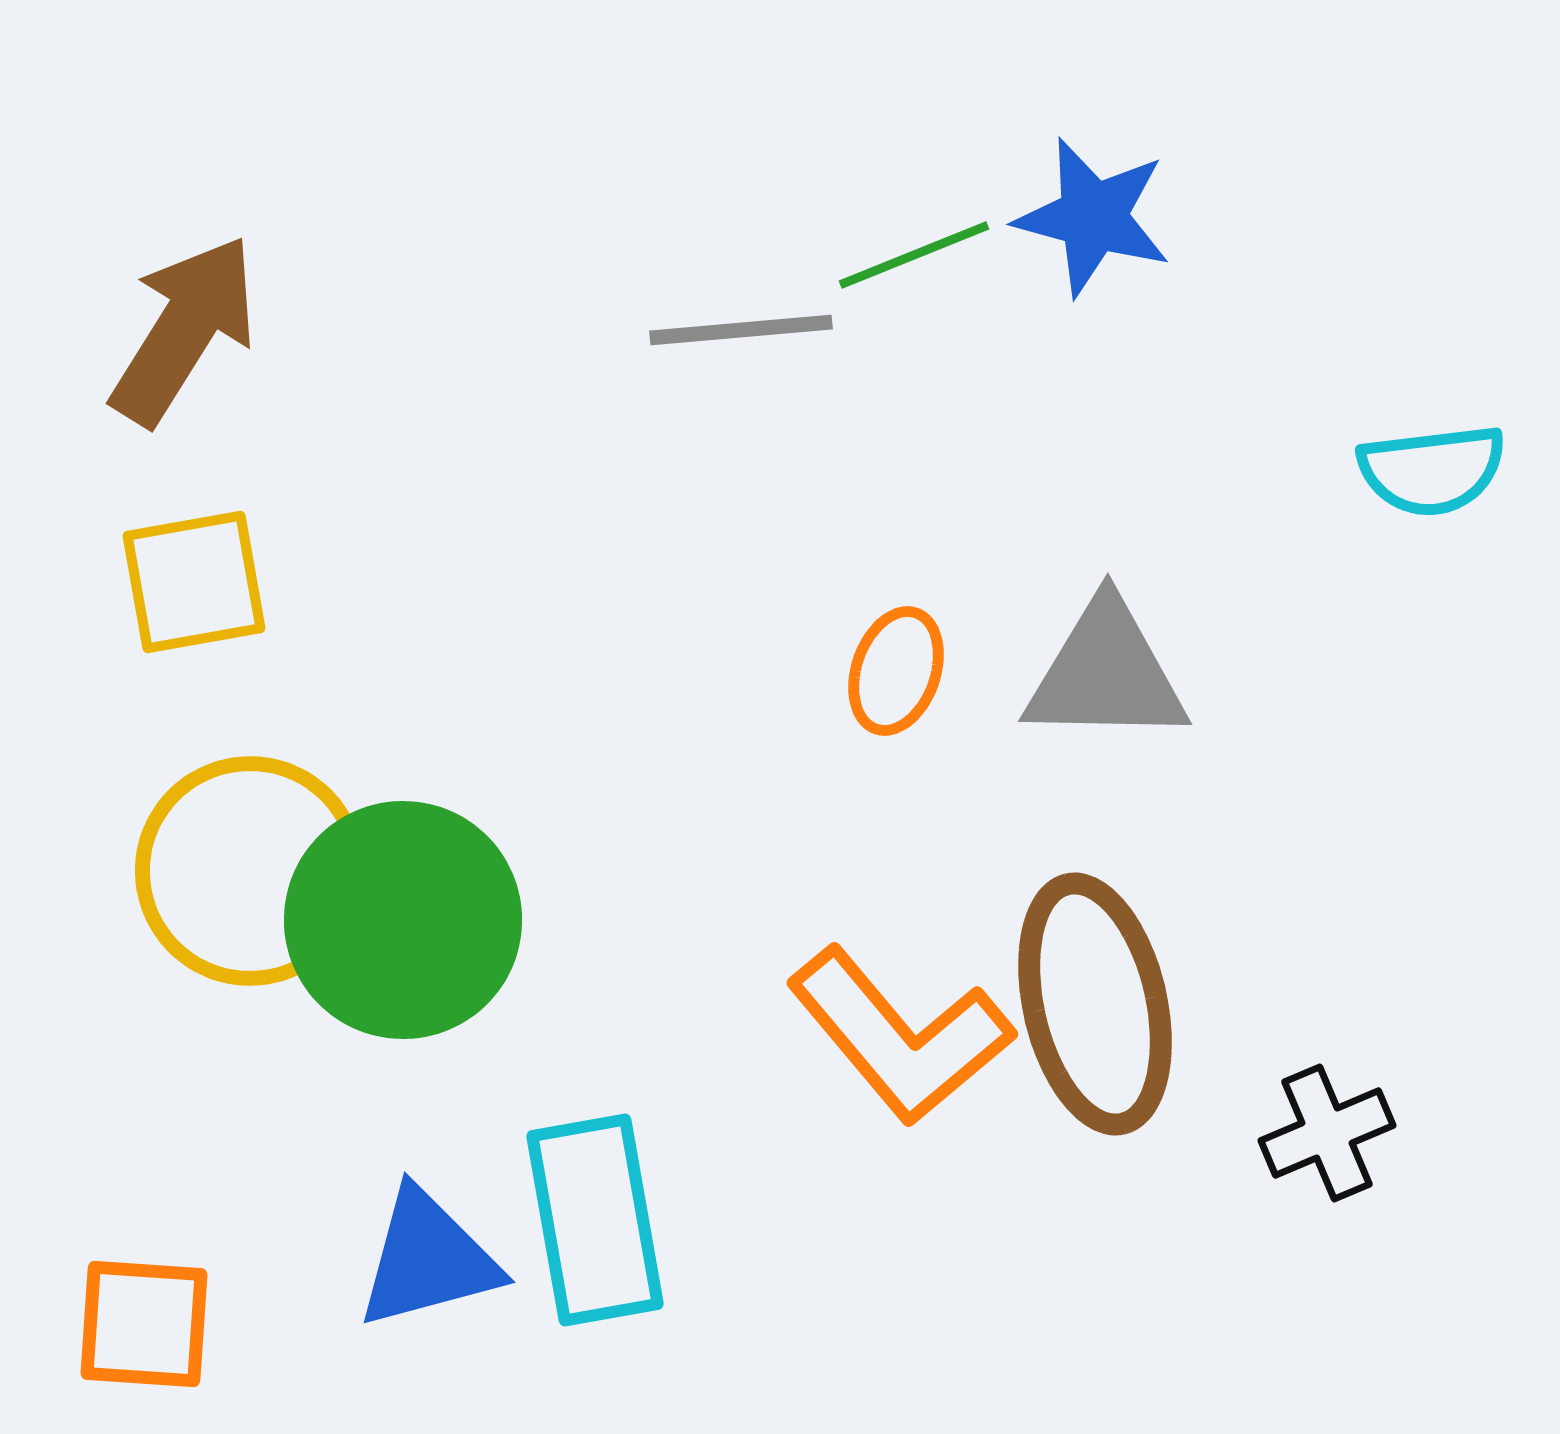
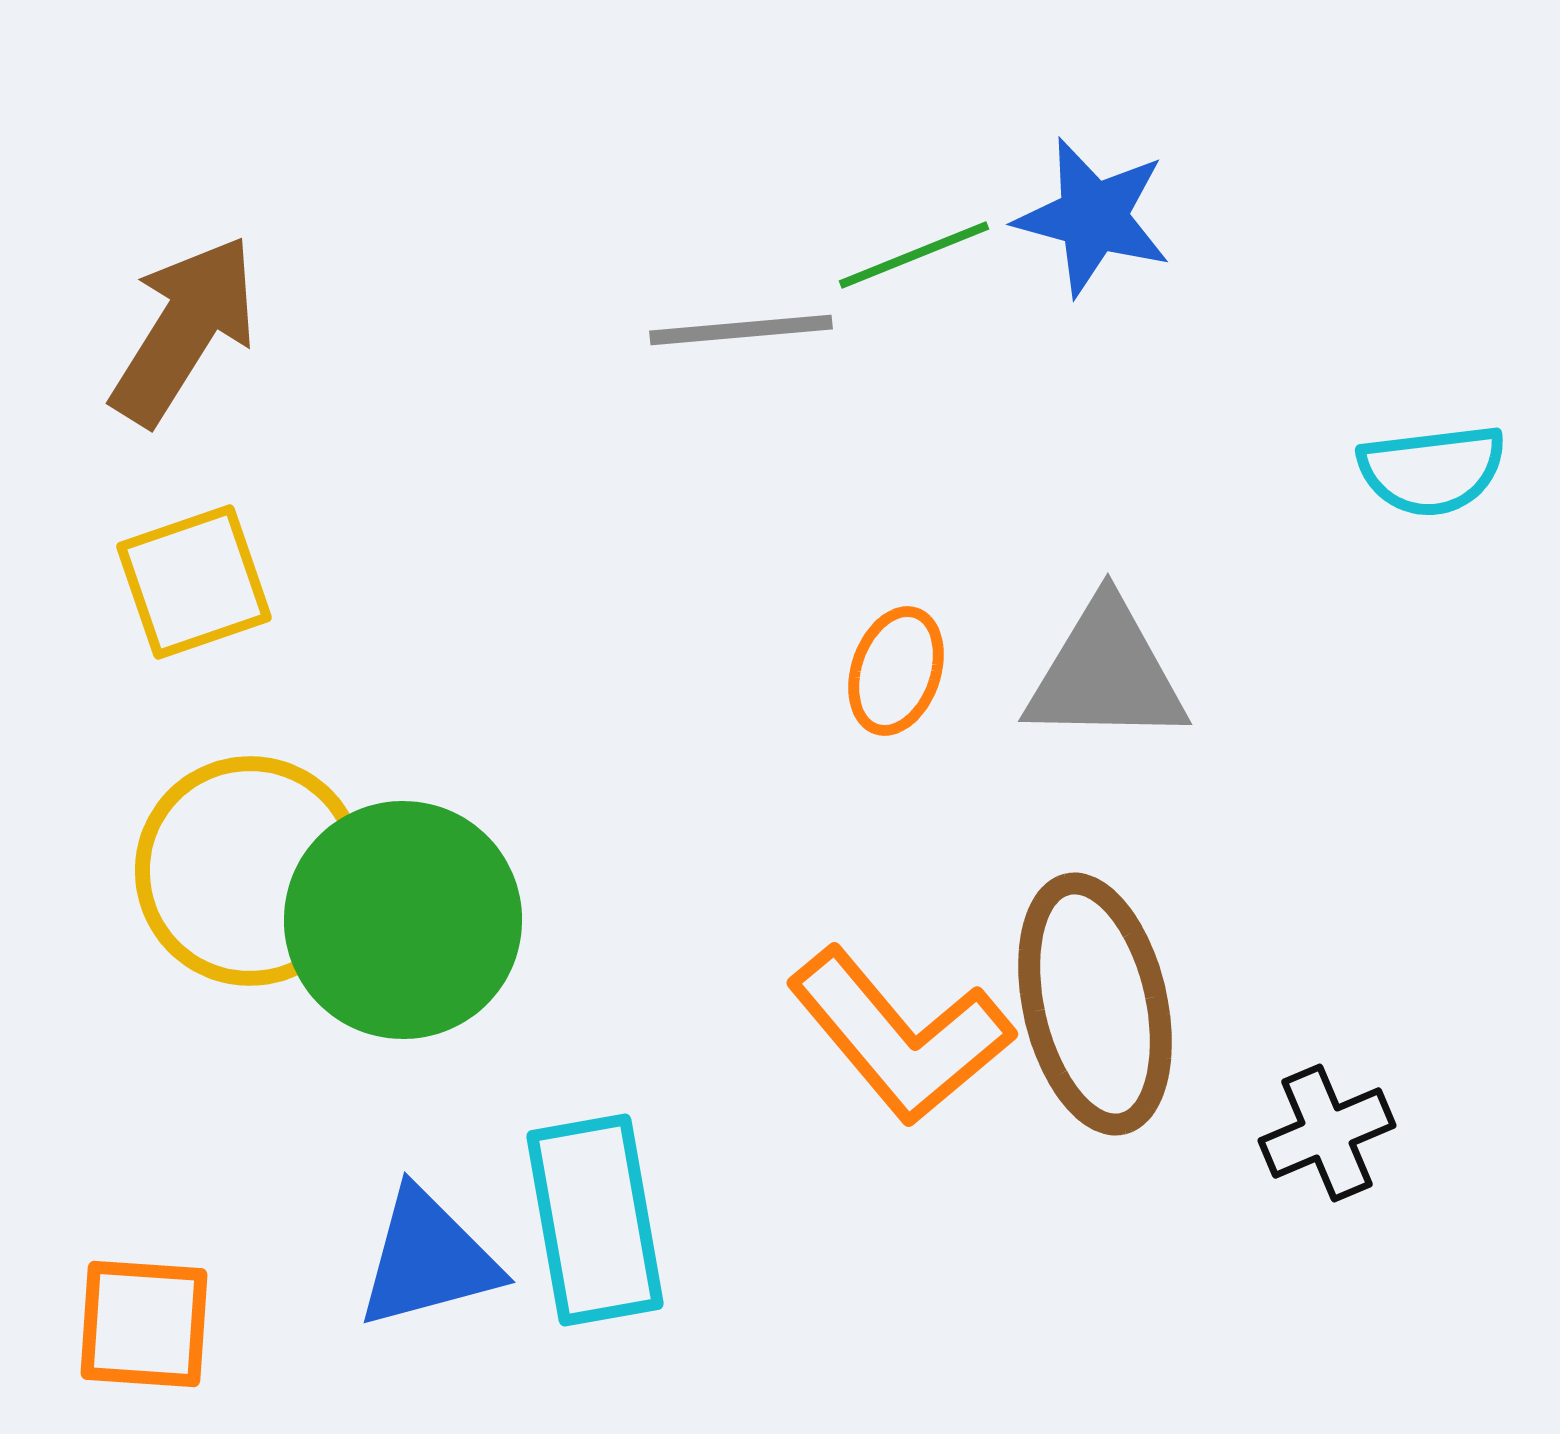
yellow square: rotated 9 degrees counterclockwise
